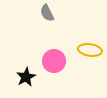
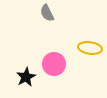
yellow ellipse: moved 2 px up
pink circle: moved 3 px down
